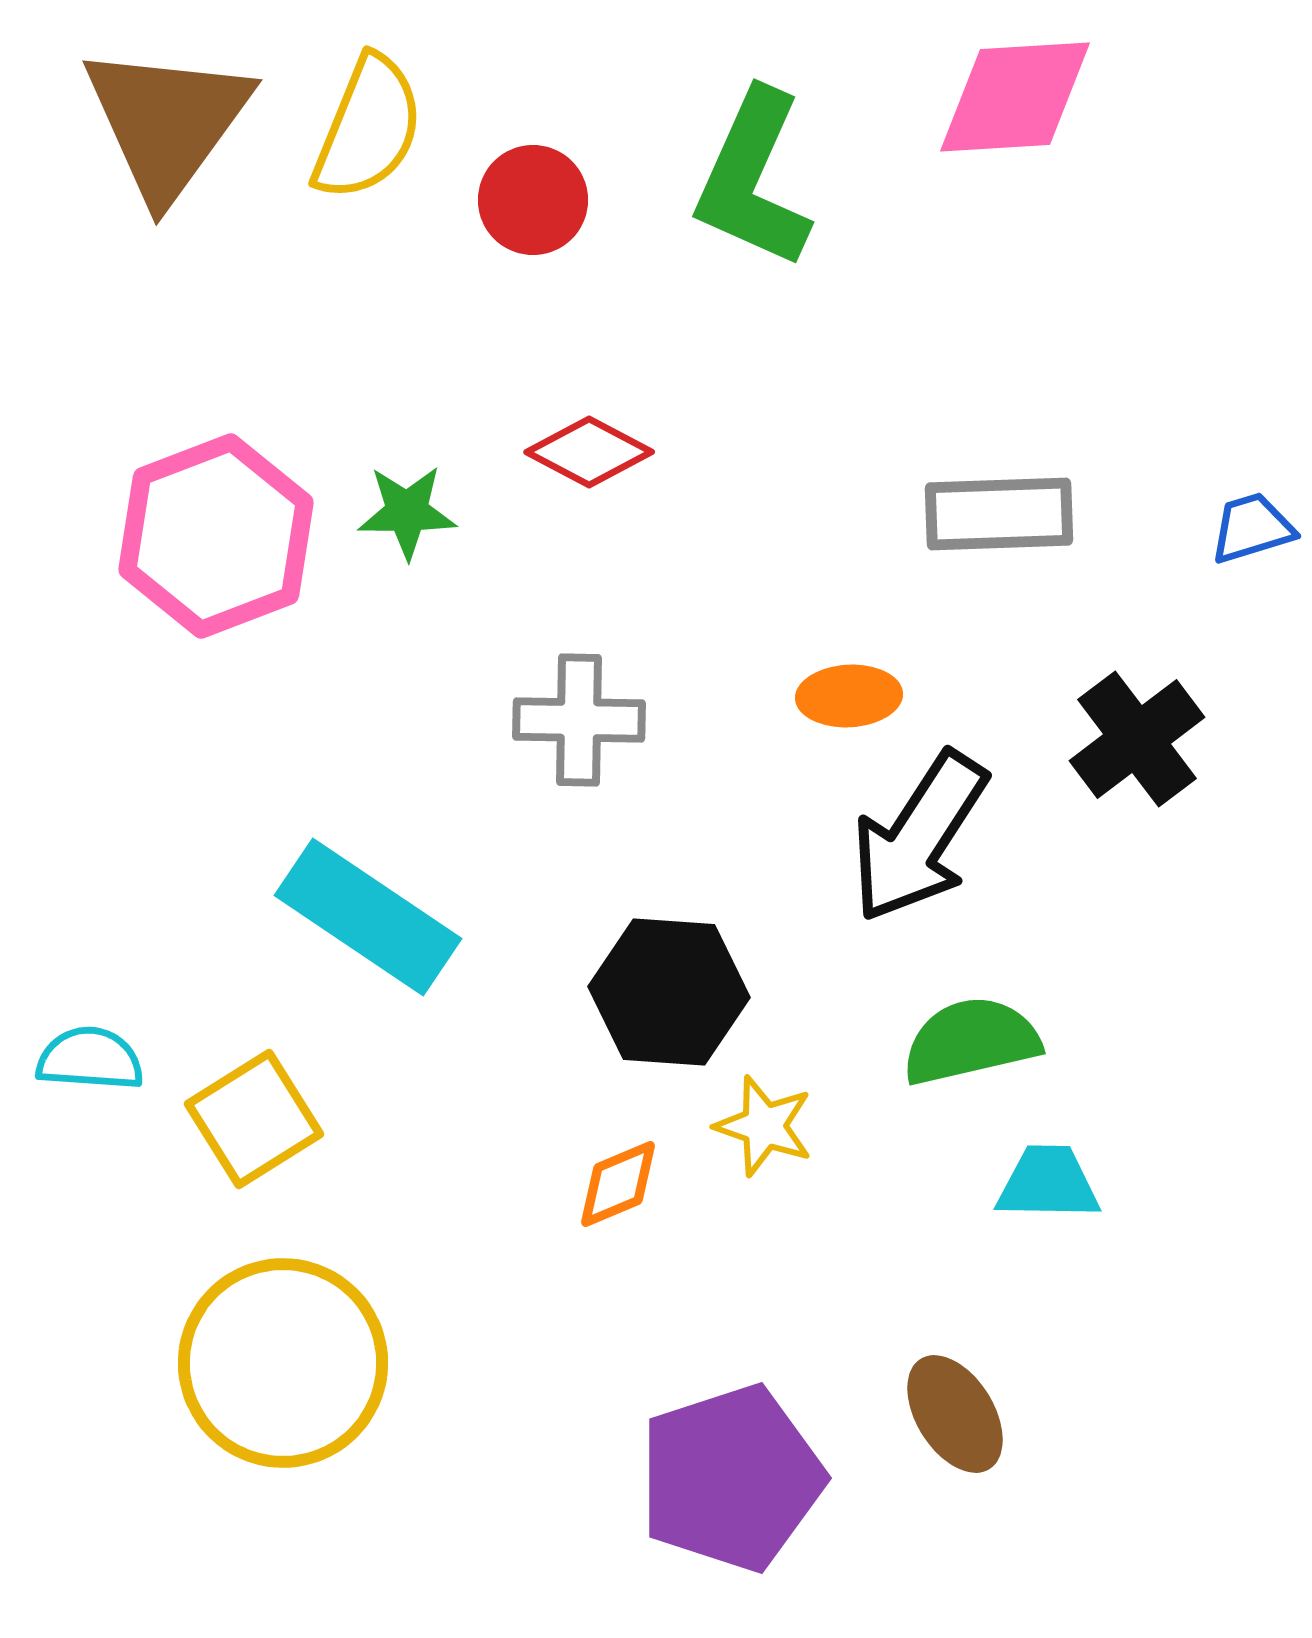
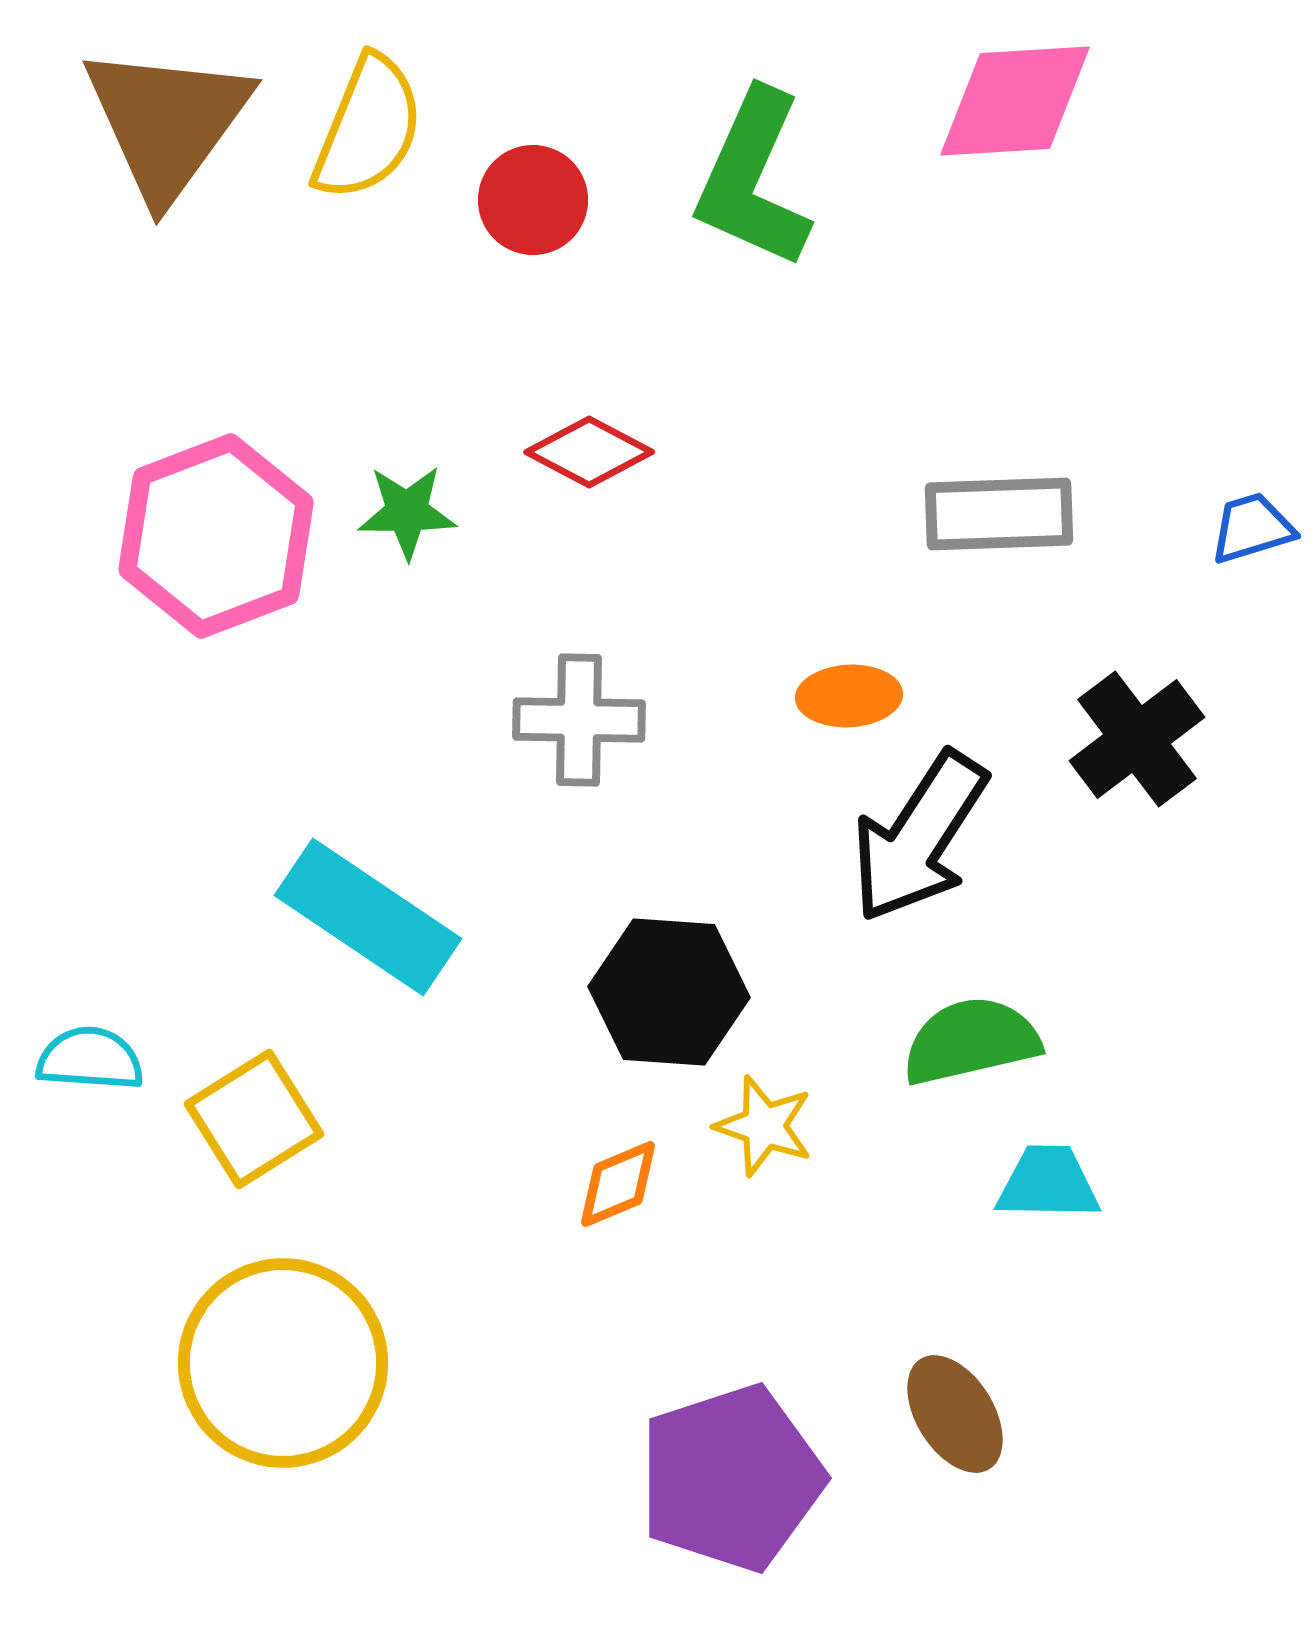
pink diamond: moved 4 px down
